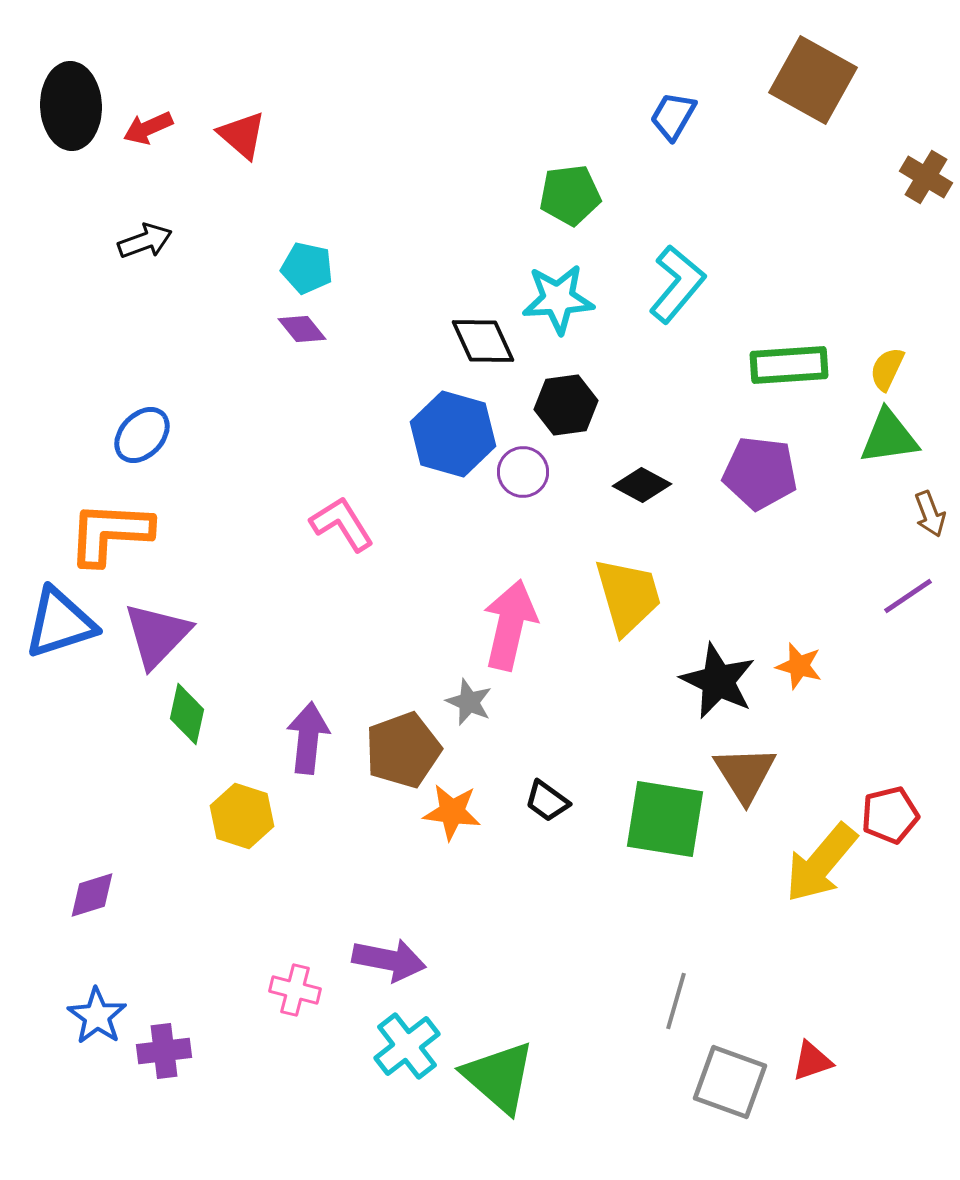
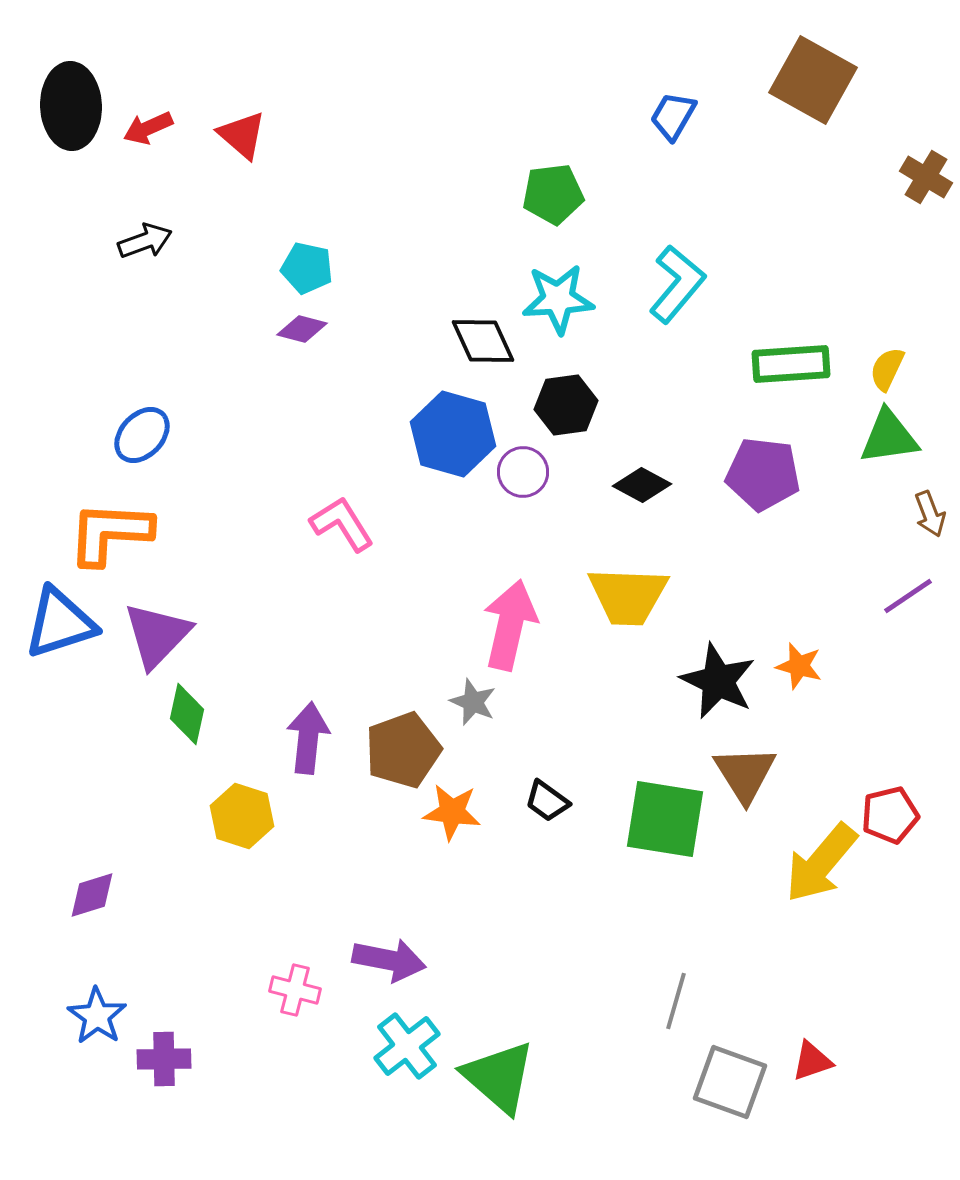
green pentagon at (570, 195): moved 17 px left, 1 px up
purple diamond at (302, 329): rotated 36 degrees counterclockwise
green rectangle at (789, 365): moved 2 px right, 1 px up
purple pentagon at (760, 473): moved 3 px right, 1 px down
yellow trapezoid at (628, 596): rotated 108 degrees clockwise
gray star at (469, 702): moved 4 px right
purple cross at (164, 1051): moved 8 px down; rotated 6 degrees clockwise
